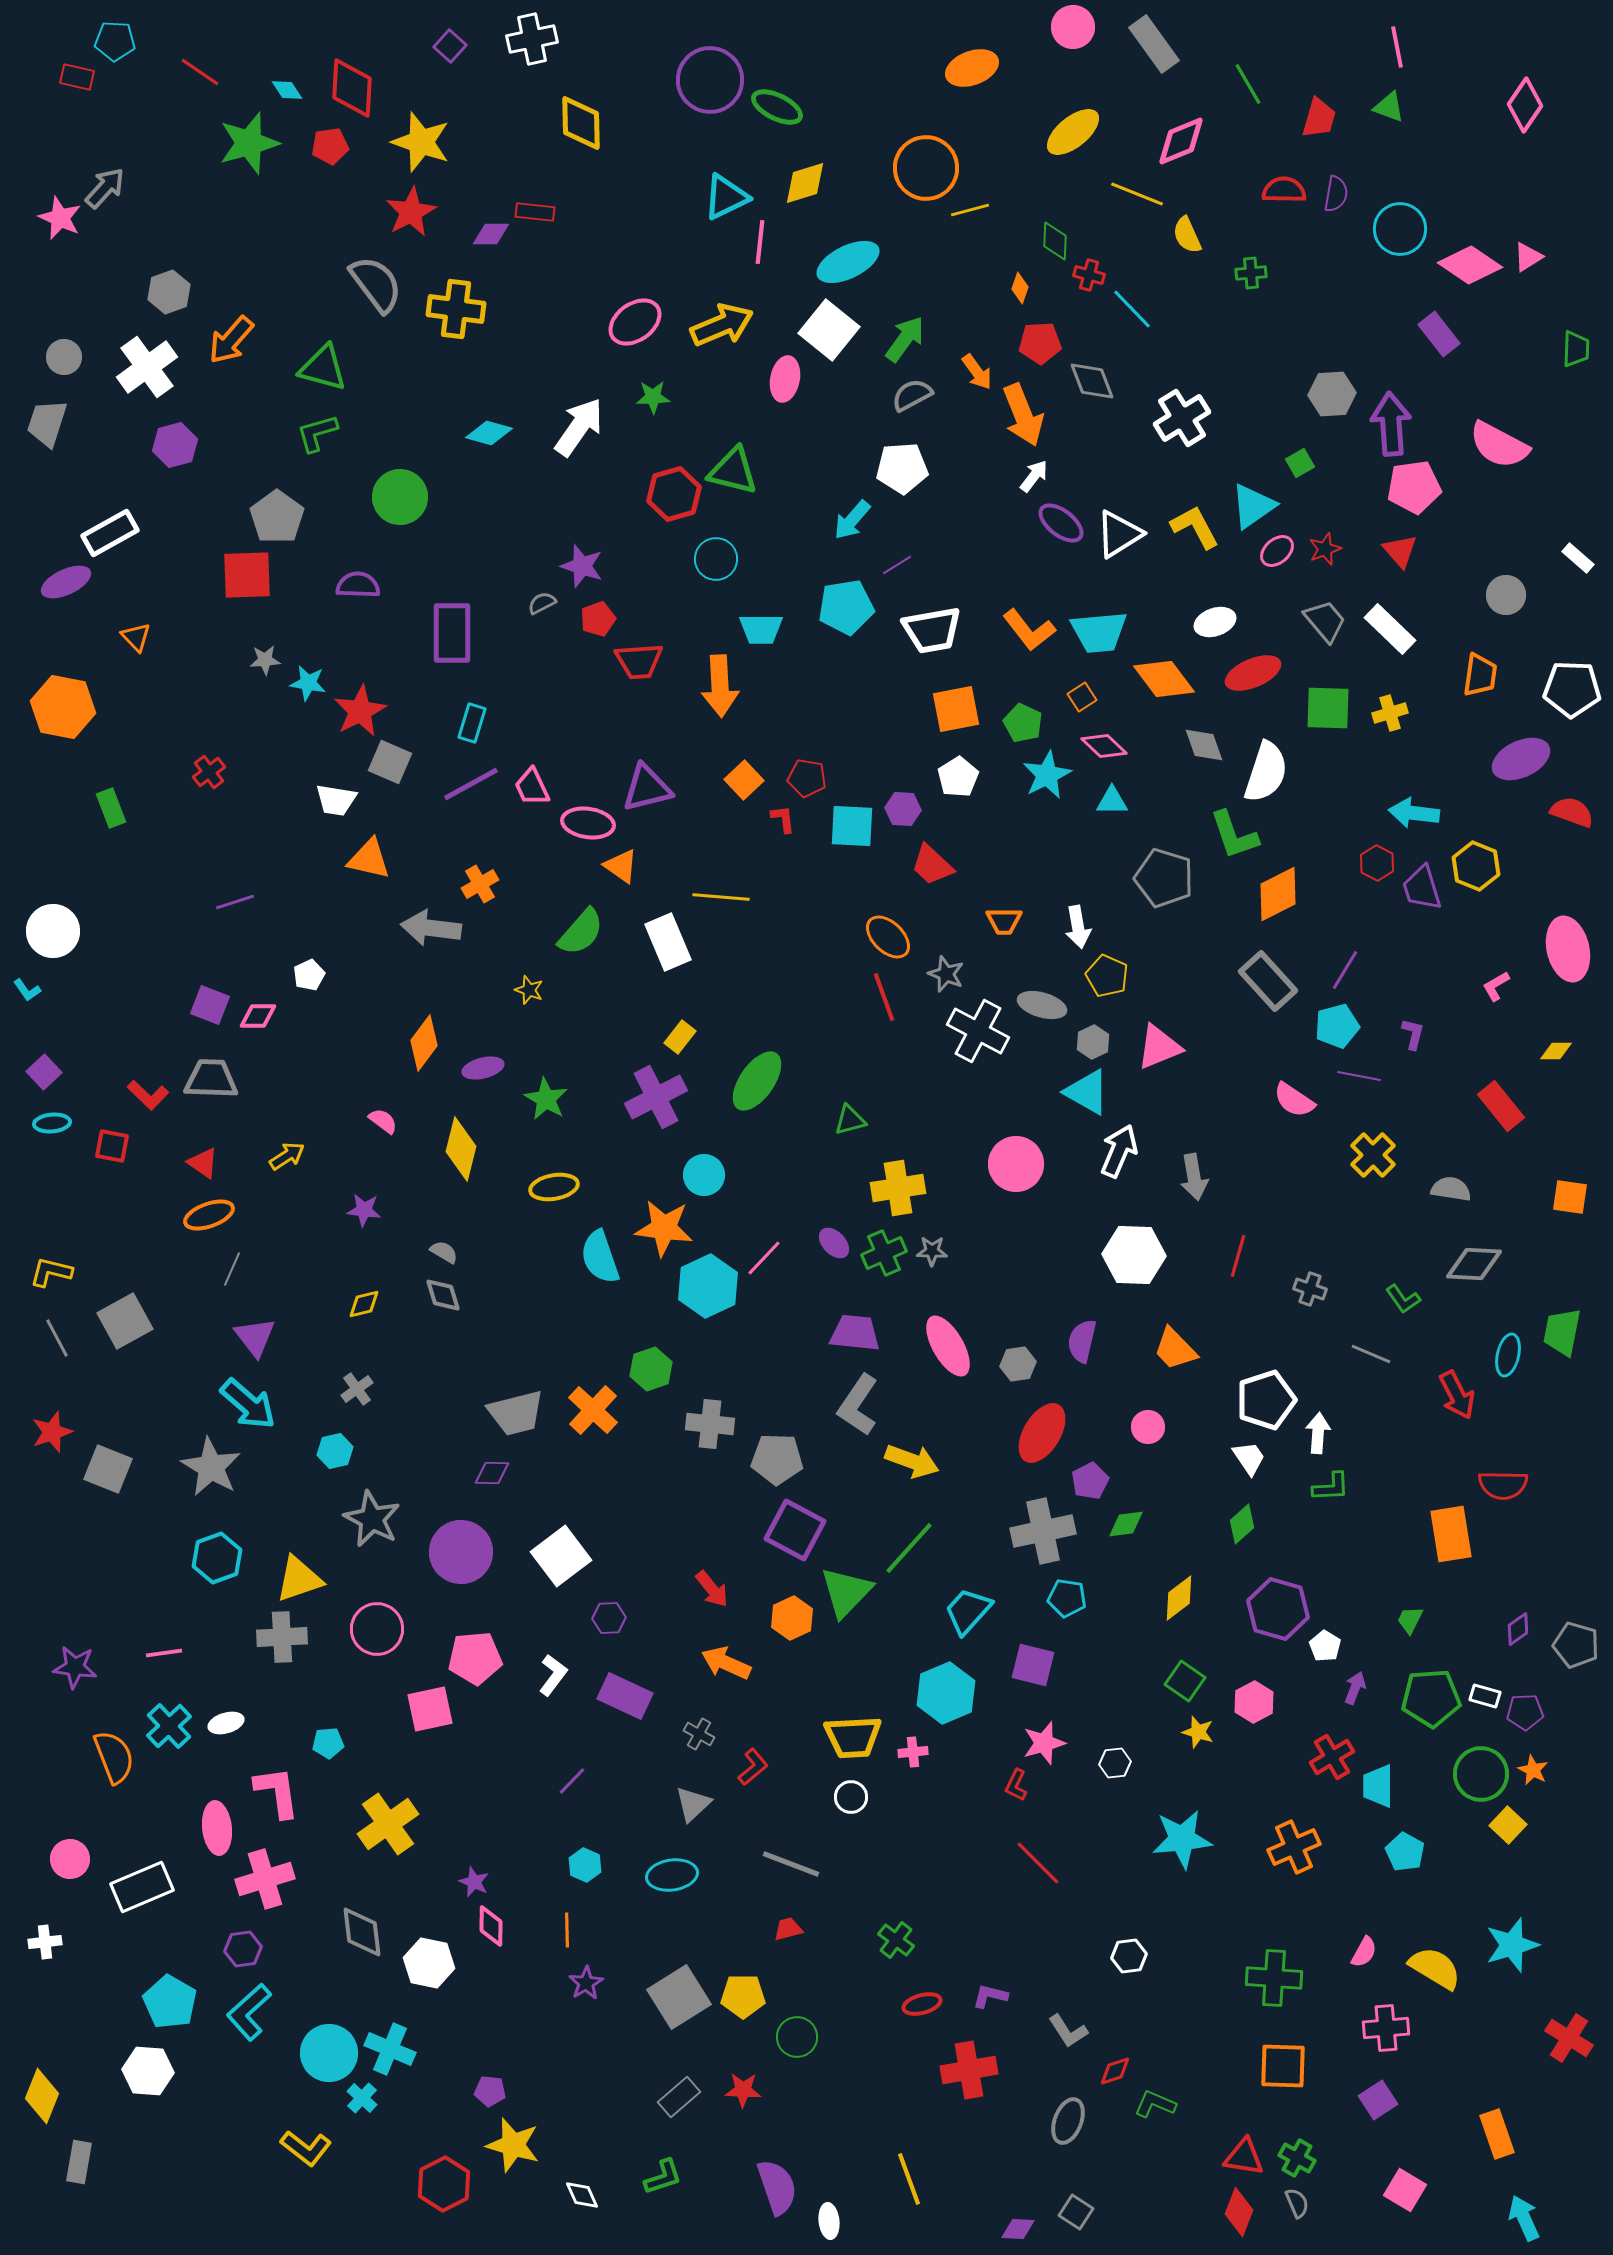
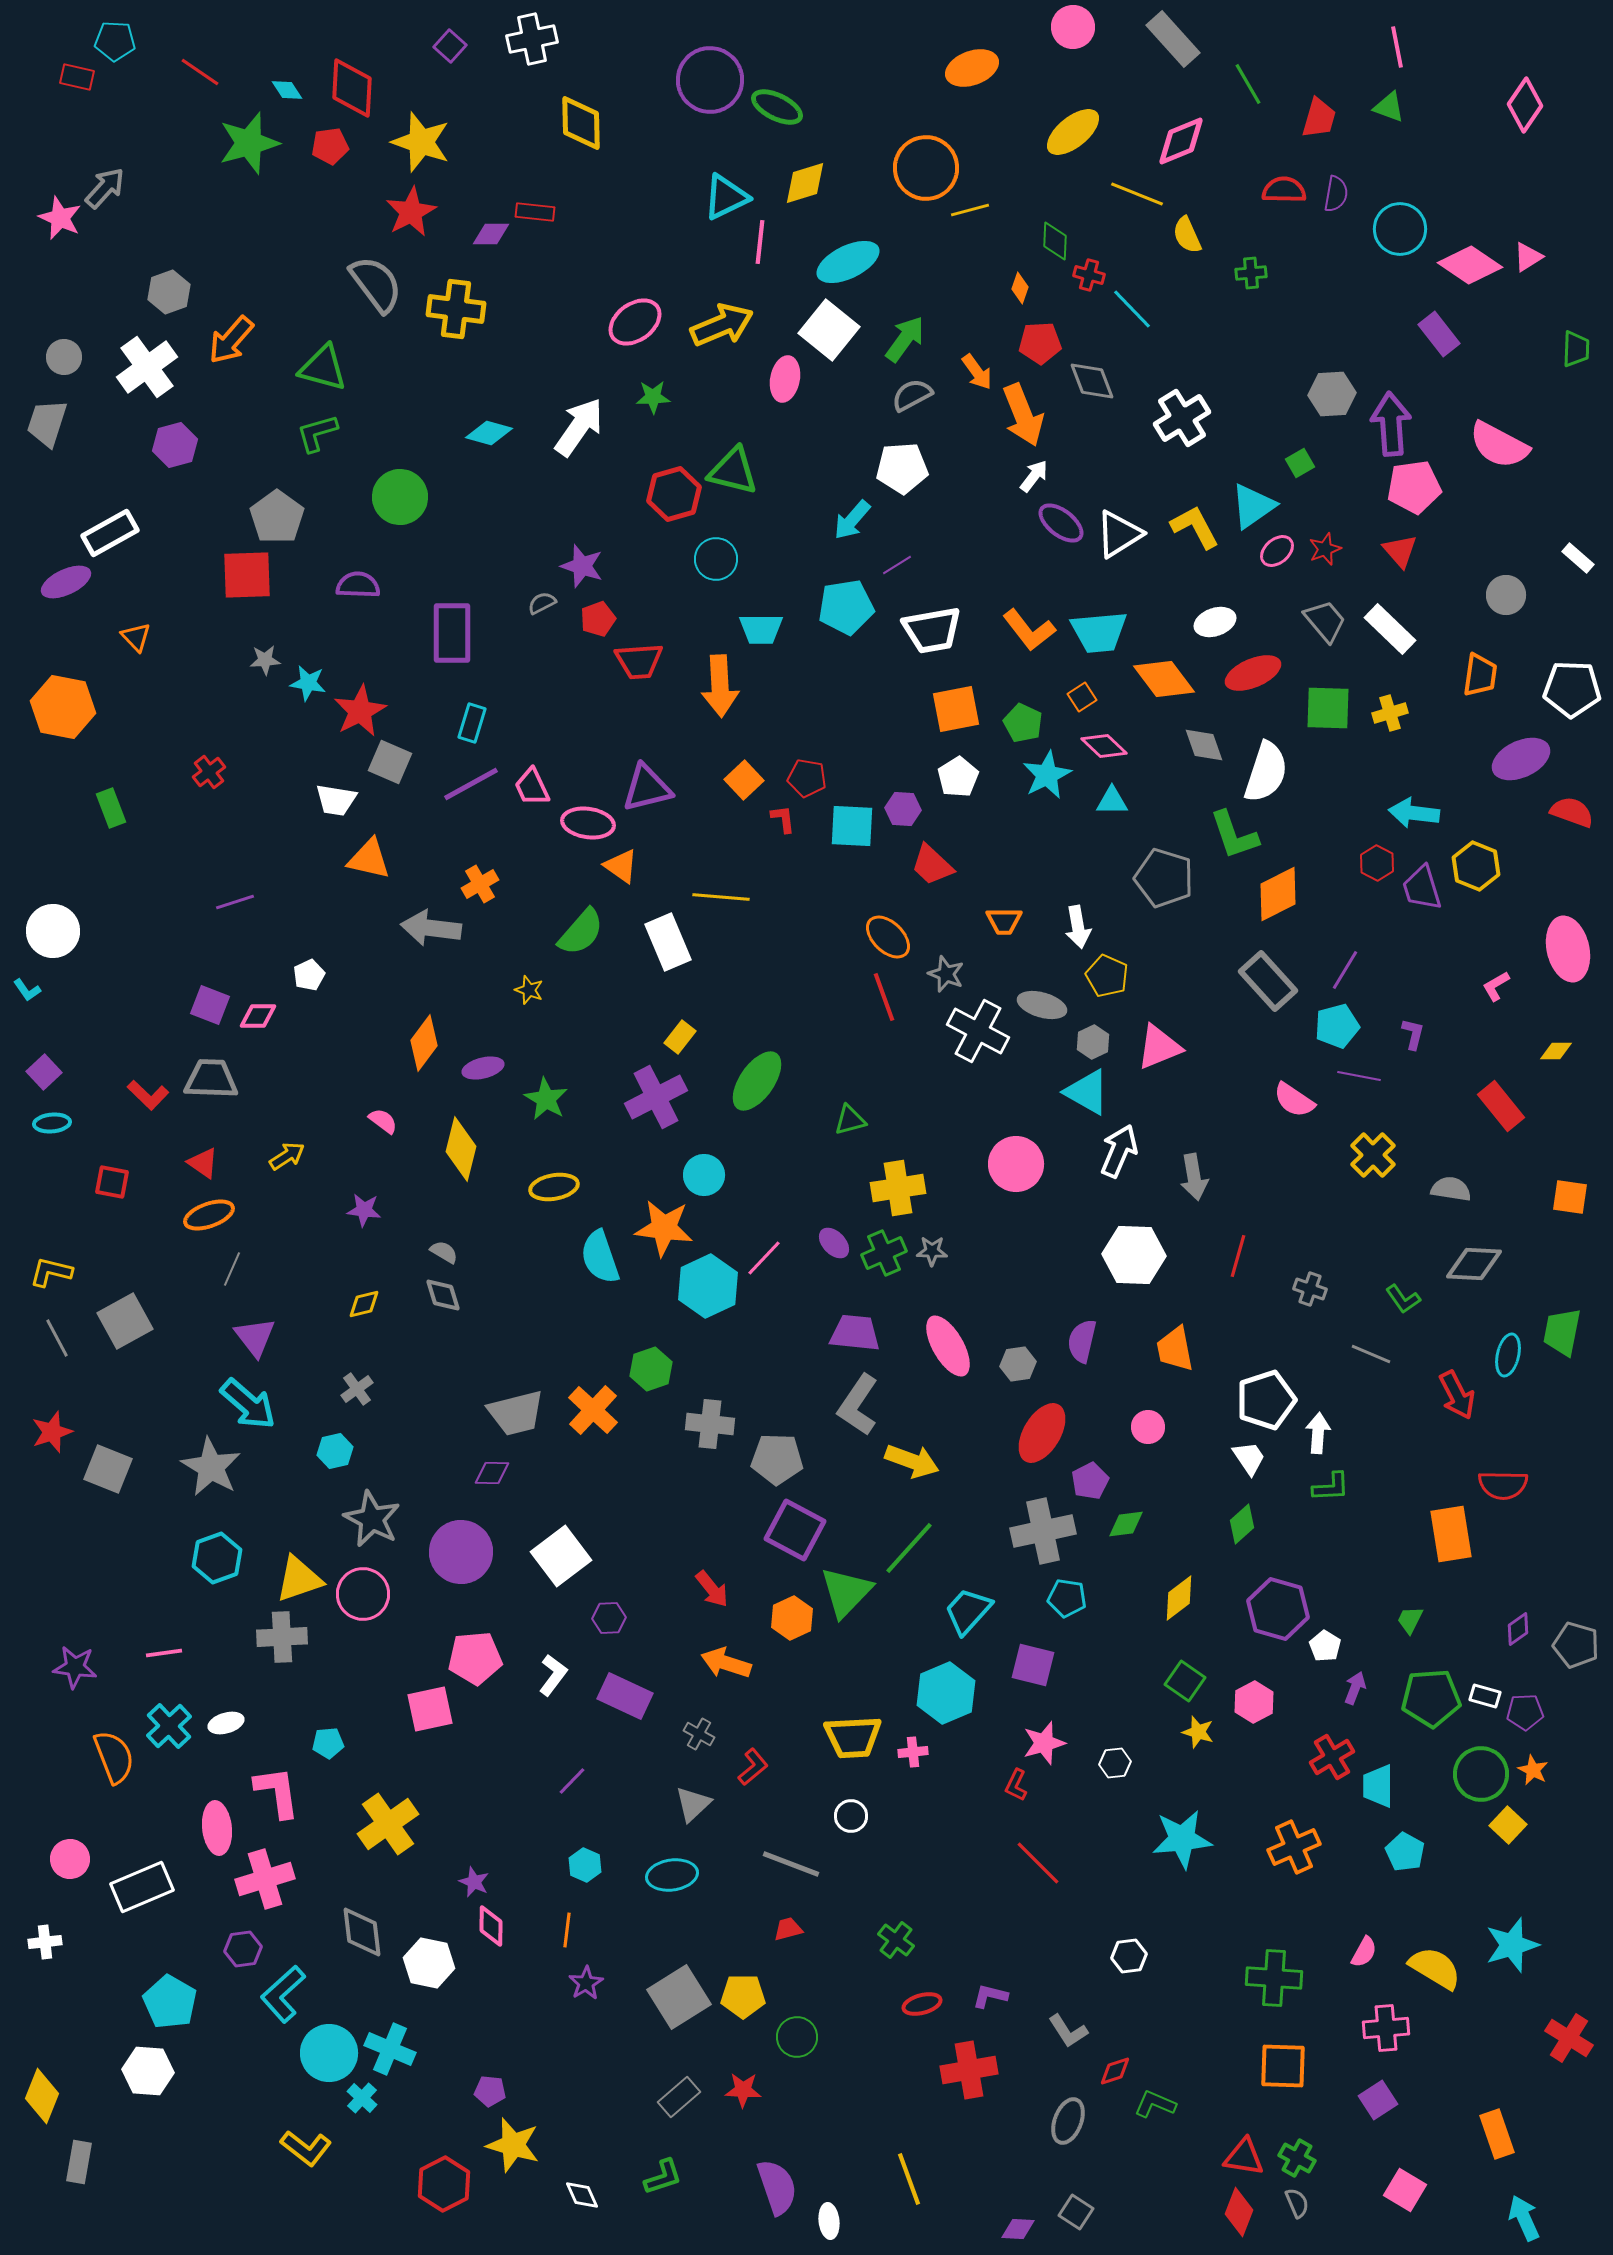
gray rectangle at (1154, 44): moved 19 px right, 5 px up; rotated 6 degrees counterclockwise
red square at (112, 1146): moved 36 px down
orange trapezoid at (1175, 1349): rotated 33 degrees clockwise
pink circle at (377, 1629): moved 14 px left, 35 px up
orange arrow at (726, 1663): rotated 6 degrees counterclockwise
white circle at (851, 1797): moved 19 px down
orange line at (567, 1930): rotated 8 degrees clockwise
cyan L-shape at (249, 2012): moved 34 px right, 18 px up
